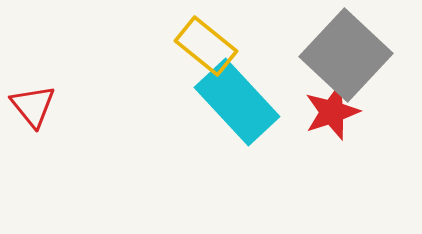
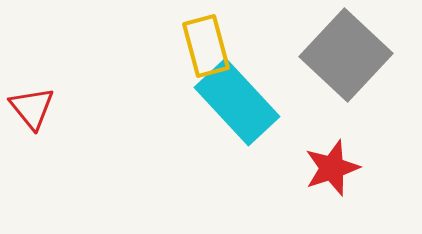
yellow rectangle: rotated 36 degrees clockwise
red triangle: moved 1 px left, 2 px down
red star: moved 56 px down
